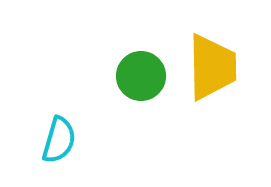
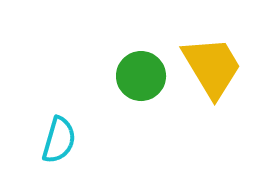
yellow trapezoid: rotated 30 degrees counterclockwise
